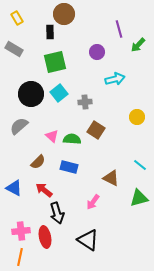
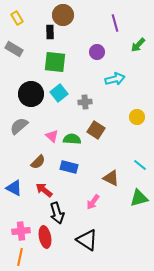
brown circle: moved 1 px left, 1 px down
purple line: moved 4 px left, 6 px up
green square: rotated 20 degrees clockwise
black triangle: moved 1 px left
